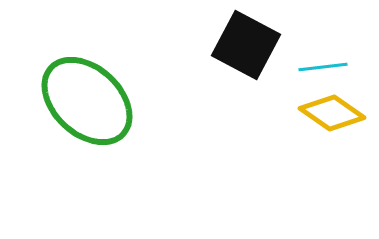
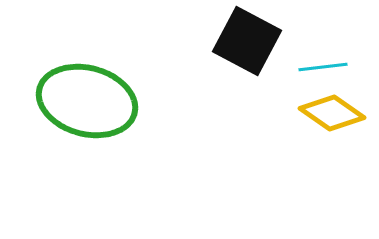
black square: moved 1 px right, 4 px up
green ellipse: rotated 28 degrees counterclockwise
